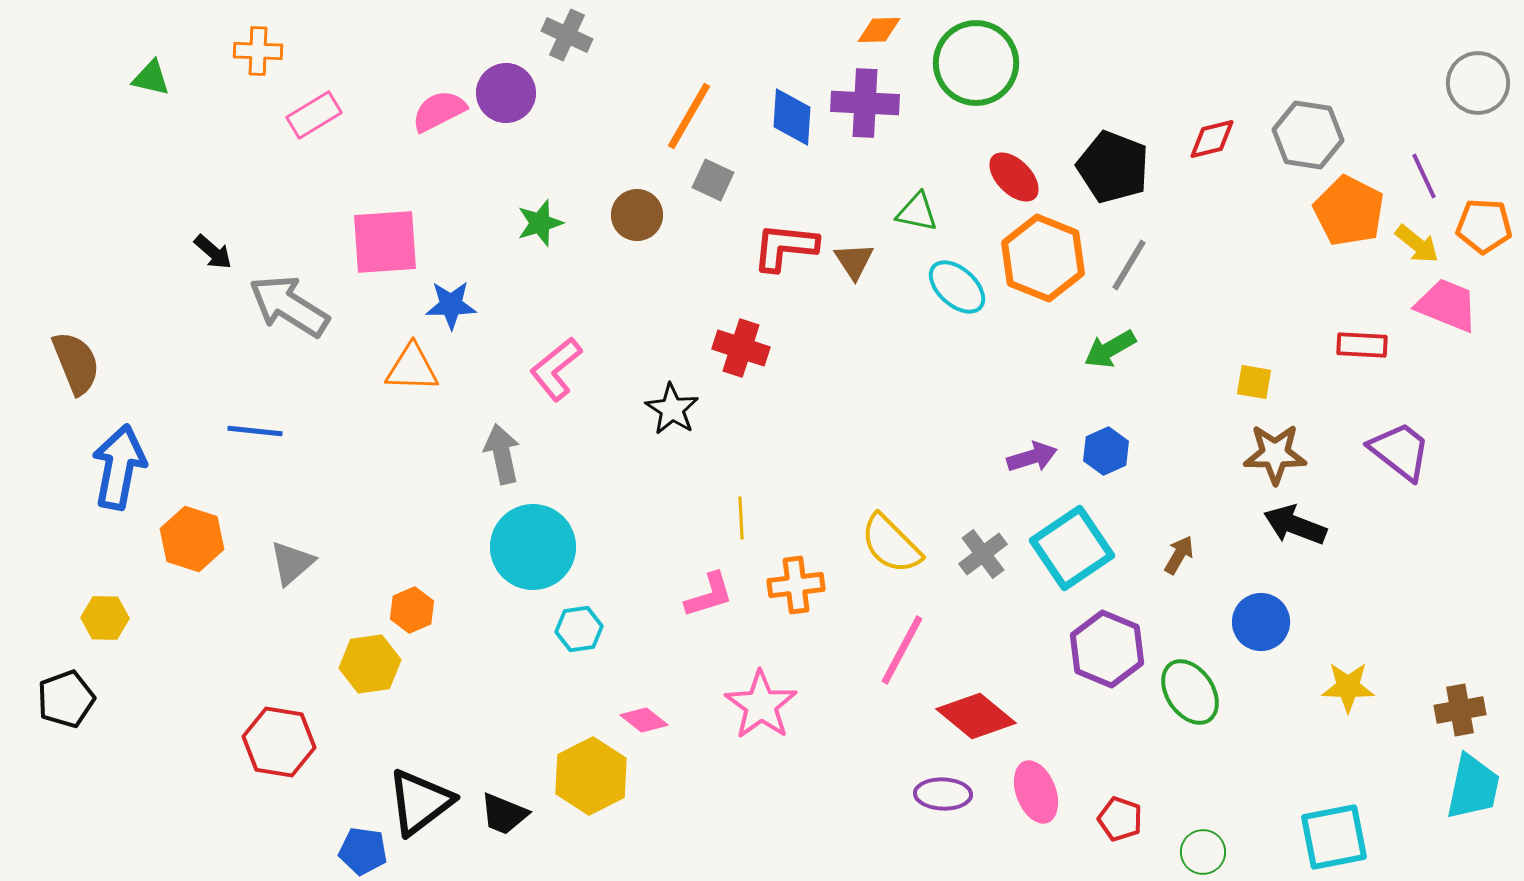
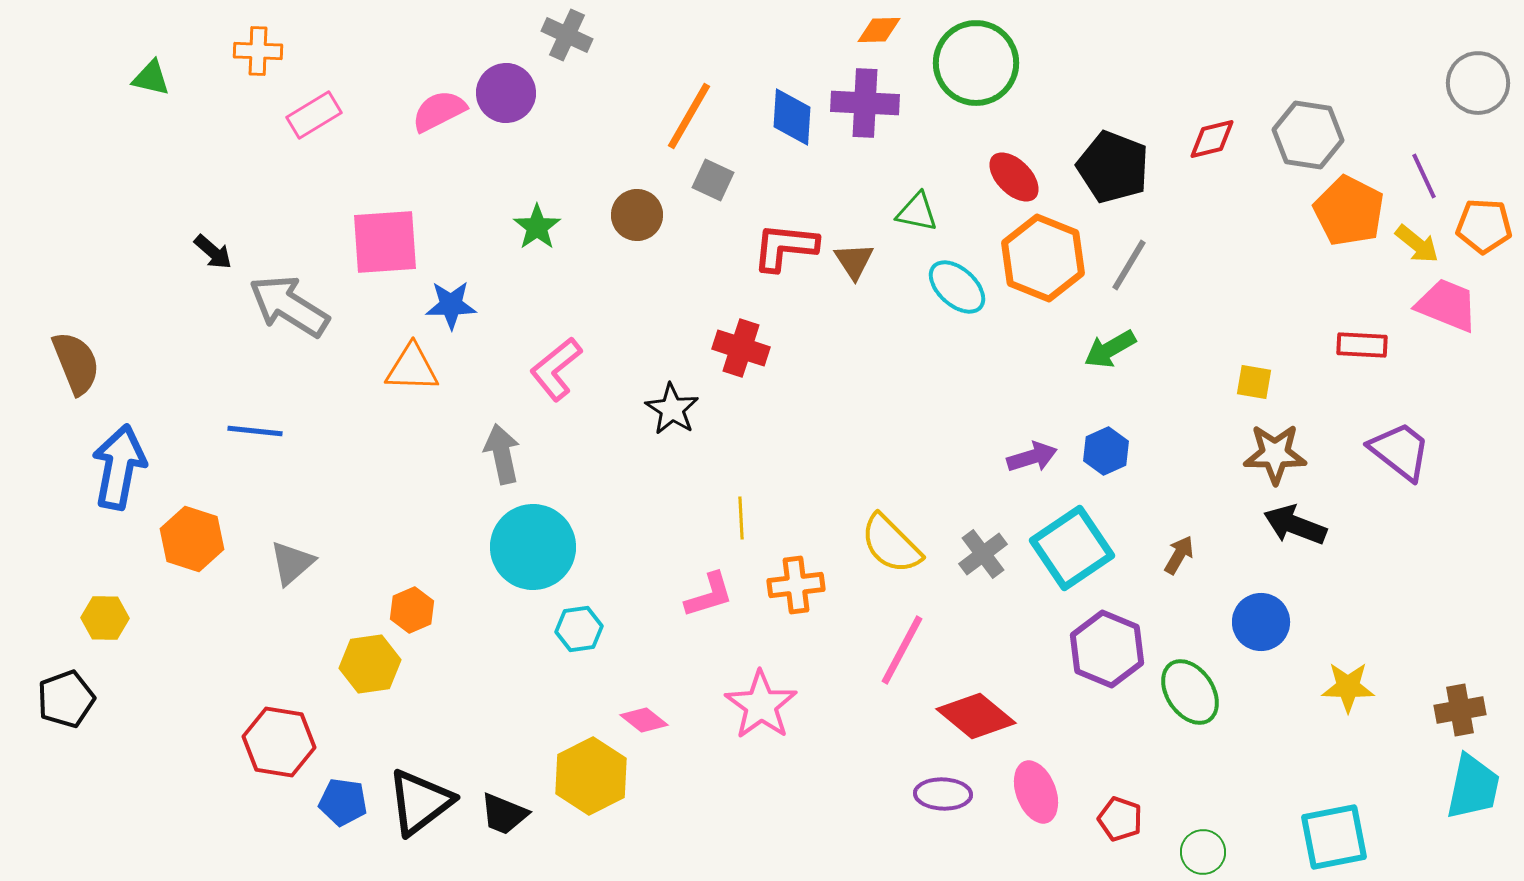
green star at (540, 223): moved 3 px left, 4 px down; rotated 18 degrees counterclockwise
blue pentagon at (363, 851): moved 20 px left, 49 px up
